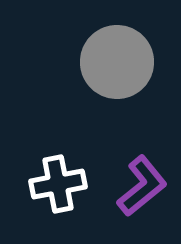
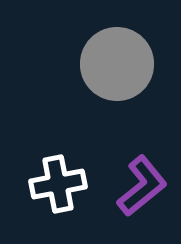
gray circle: moved 2 px down
